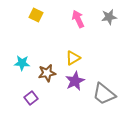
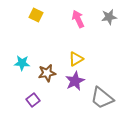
yellow triangle: moved 3 px right, 1 px down
gray trapezoid: moved 2 px left, 4 px down
purple square: moved 2 px right, 2 px down
